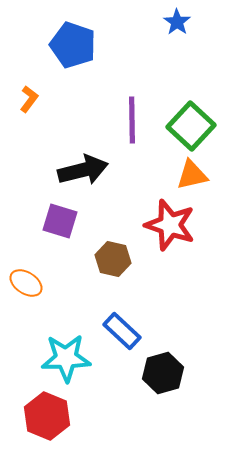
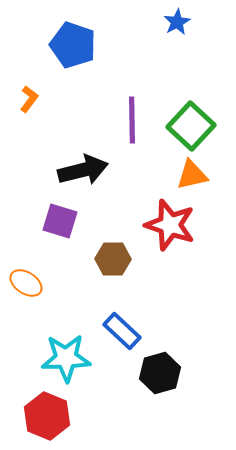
blue star: rotated 8 degrees clockwise
brown hexagon: rotated 12 degrees counterclockwise
black hexagon: moved 3 px left
